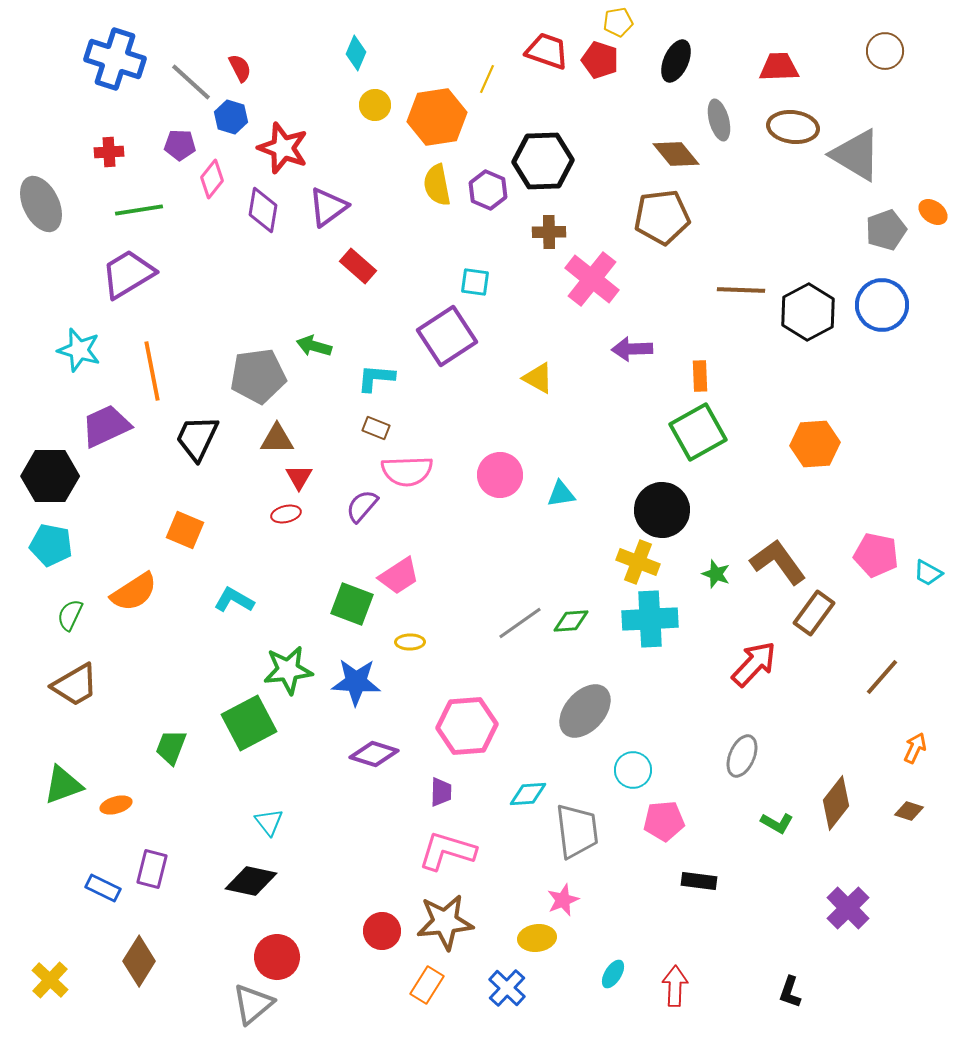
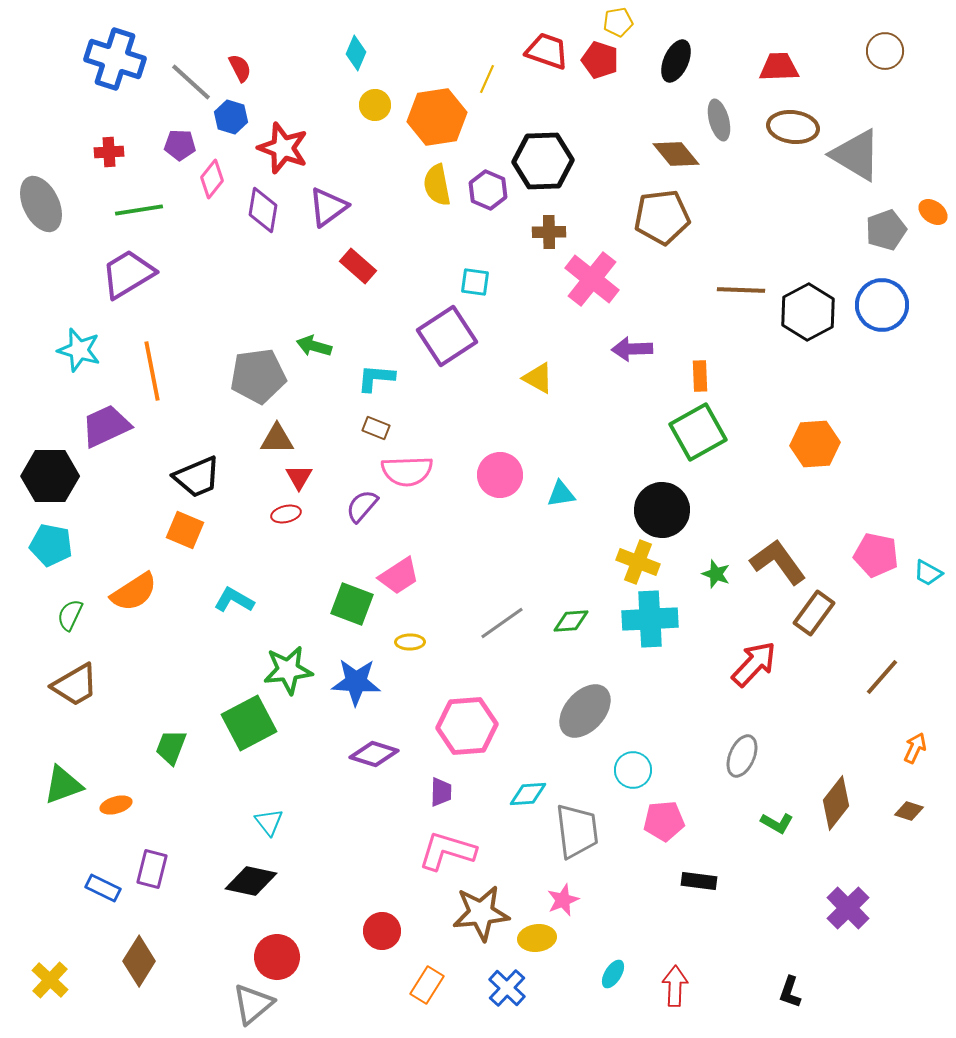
black trapezoid at (197, 438): moved 39 px down; rotated 138 degrees counterclockwise
gray line at (520, 623): moved 18 px left
brown star at (445, 922): moved 36 px right, 9 px up
